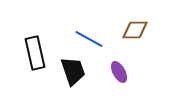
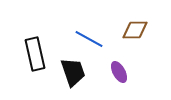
black rectangle: moved 1 px down
black trapezoid: moved 1 px down
